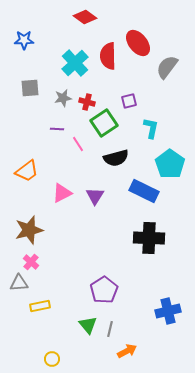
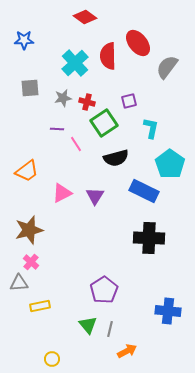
pink line: moved 2 px left
blue cross: rotated 20 degrees clockwise
